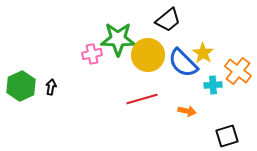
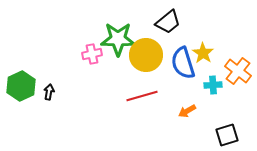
black trapezoid: moved 2 px down
yellow circle: moved 2 px left
blue semicircle: rotated 28 degrees clockwise
black arrow: moved 2 px left, 5 px down
red line: moved 3 px up
orange arrow: rotated 138 degrees clockwise
black square: moved 1 px up
